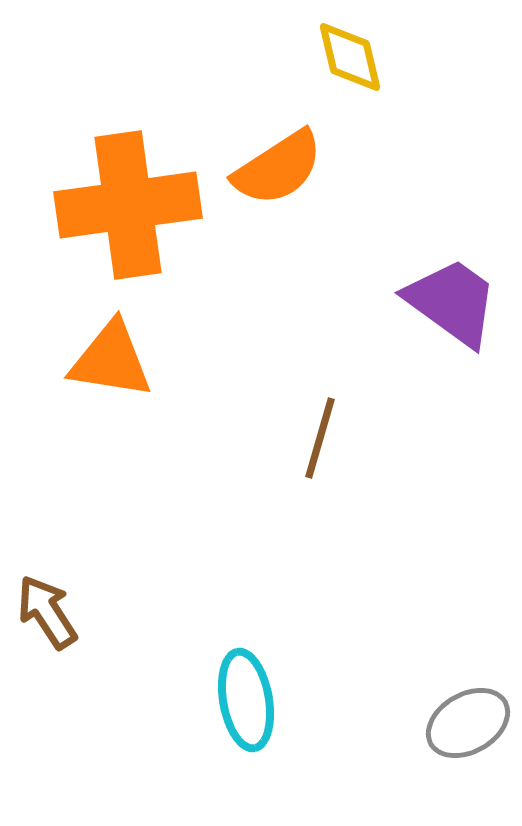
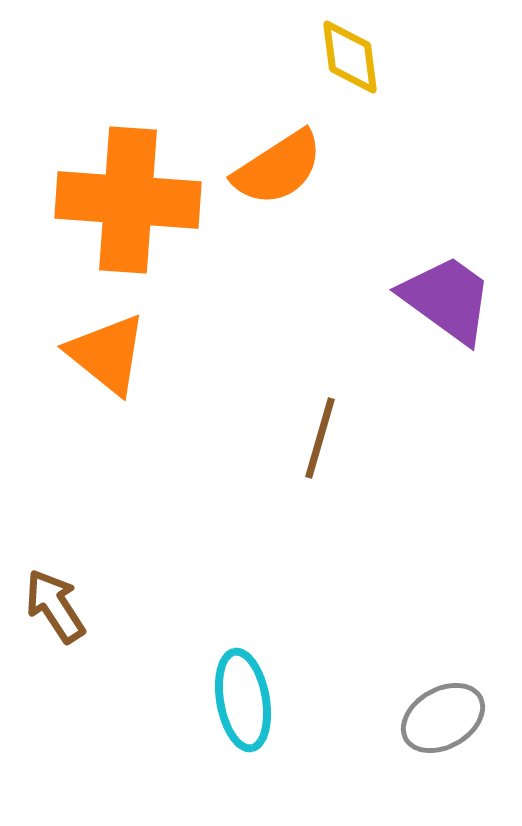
yellow diamond: rotated 6 degrees clockwise
orange cross: moved 5 px up; rotated 12 degrees clockwise
purple trapezoid: moved 5 px left, 3 px up
orange triangle: moved 4 px left, 6 px up; rotated 30 degrees clockwise
brown arrow: moved 8 px right, 6 px up
cyan ellipse: moved 3 px left
gray ellipse: moved 25 px left, 5 px up
